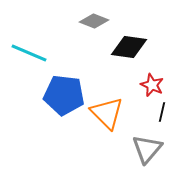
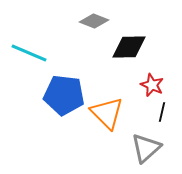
black diamond: rotated 9 degrees counterclockwise
gray triangle: moved 1 px left, 1 px up; rotated 8 degrees clockwise
